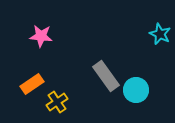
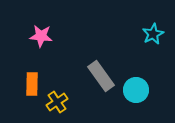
cyan star: moved 7 px left; rotated 20 degrees clockwise
gray rectangle: moved 5 px left
orange rectangle: rotated 55 degrees counterclockwise
